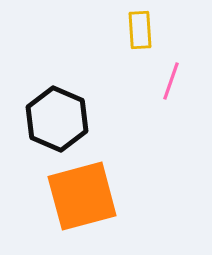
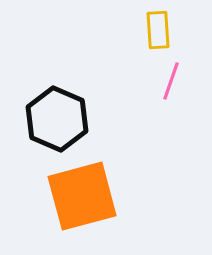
yellow rectangle: moved 18 px right
